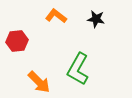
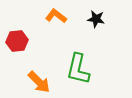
green L-shape: rotated 16 degrees counterclockwise
